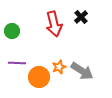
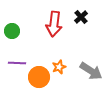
red arrow: rotated 20 degrees clockwise
gray arrow: moved 9 px right
